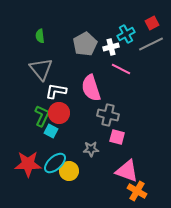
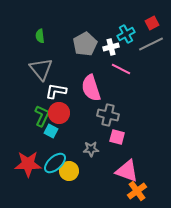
orange cross: rotated 24 degrees clockwise
